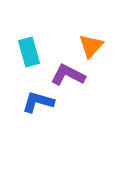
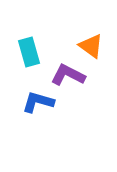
orange triangle: rotated 36 degrees counterclockwise
